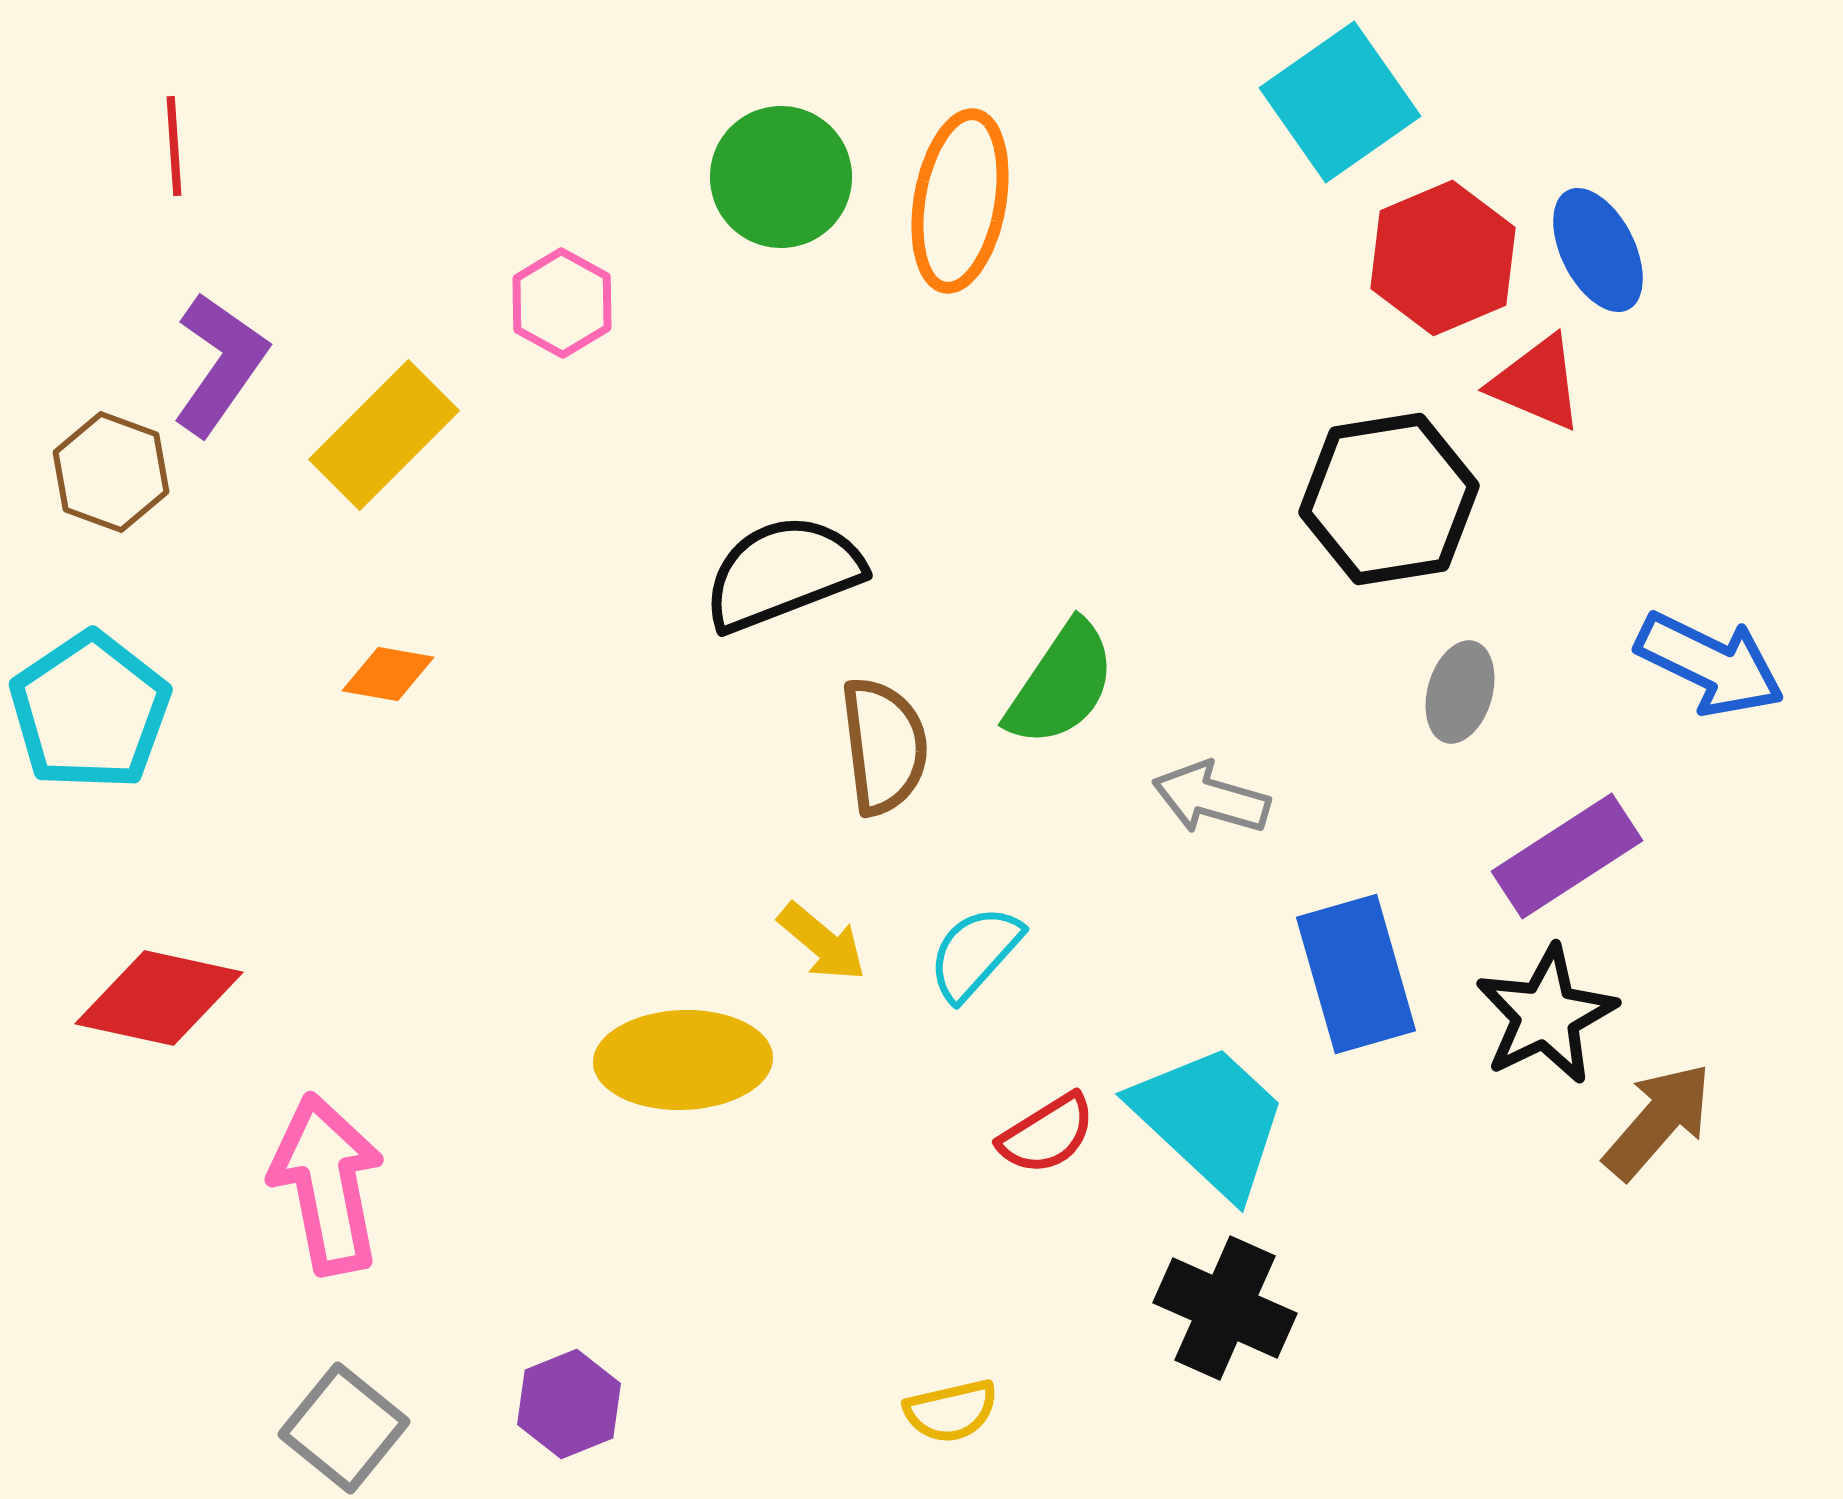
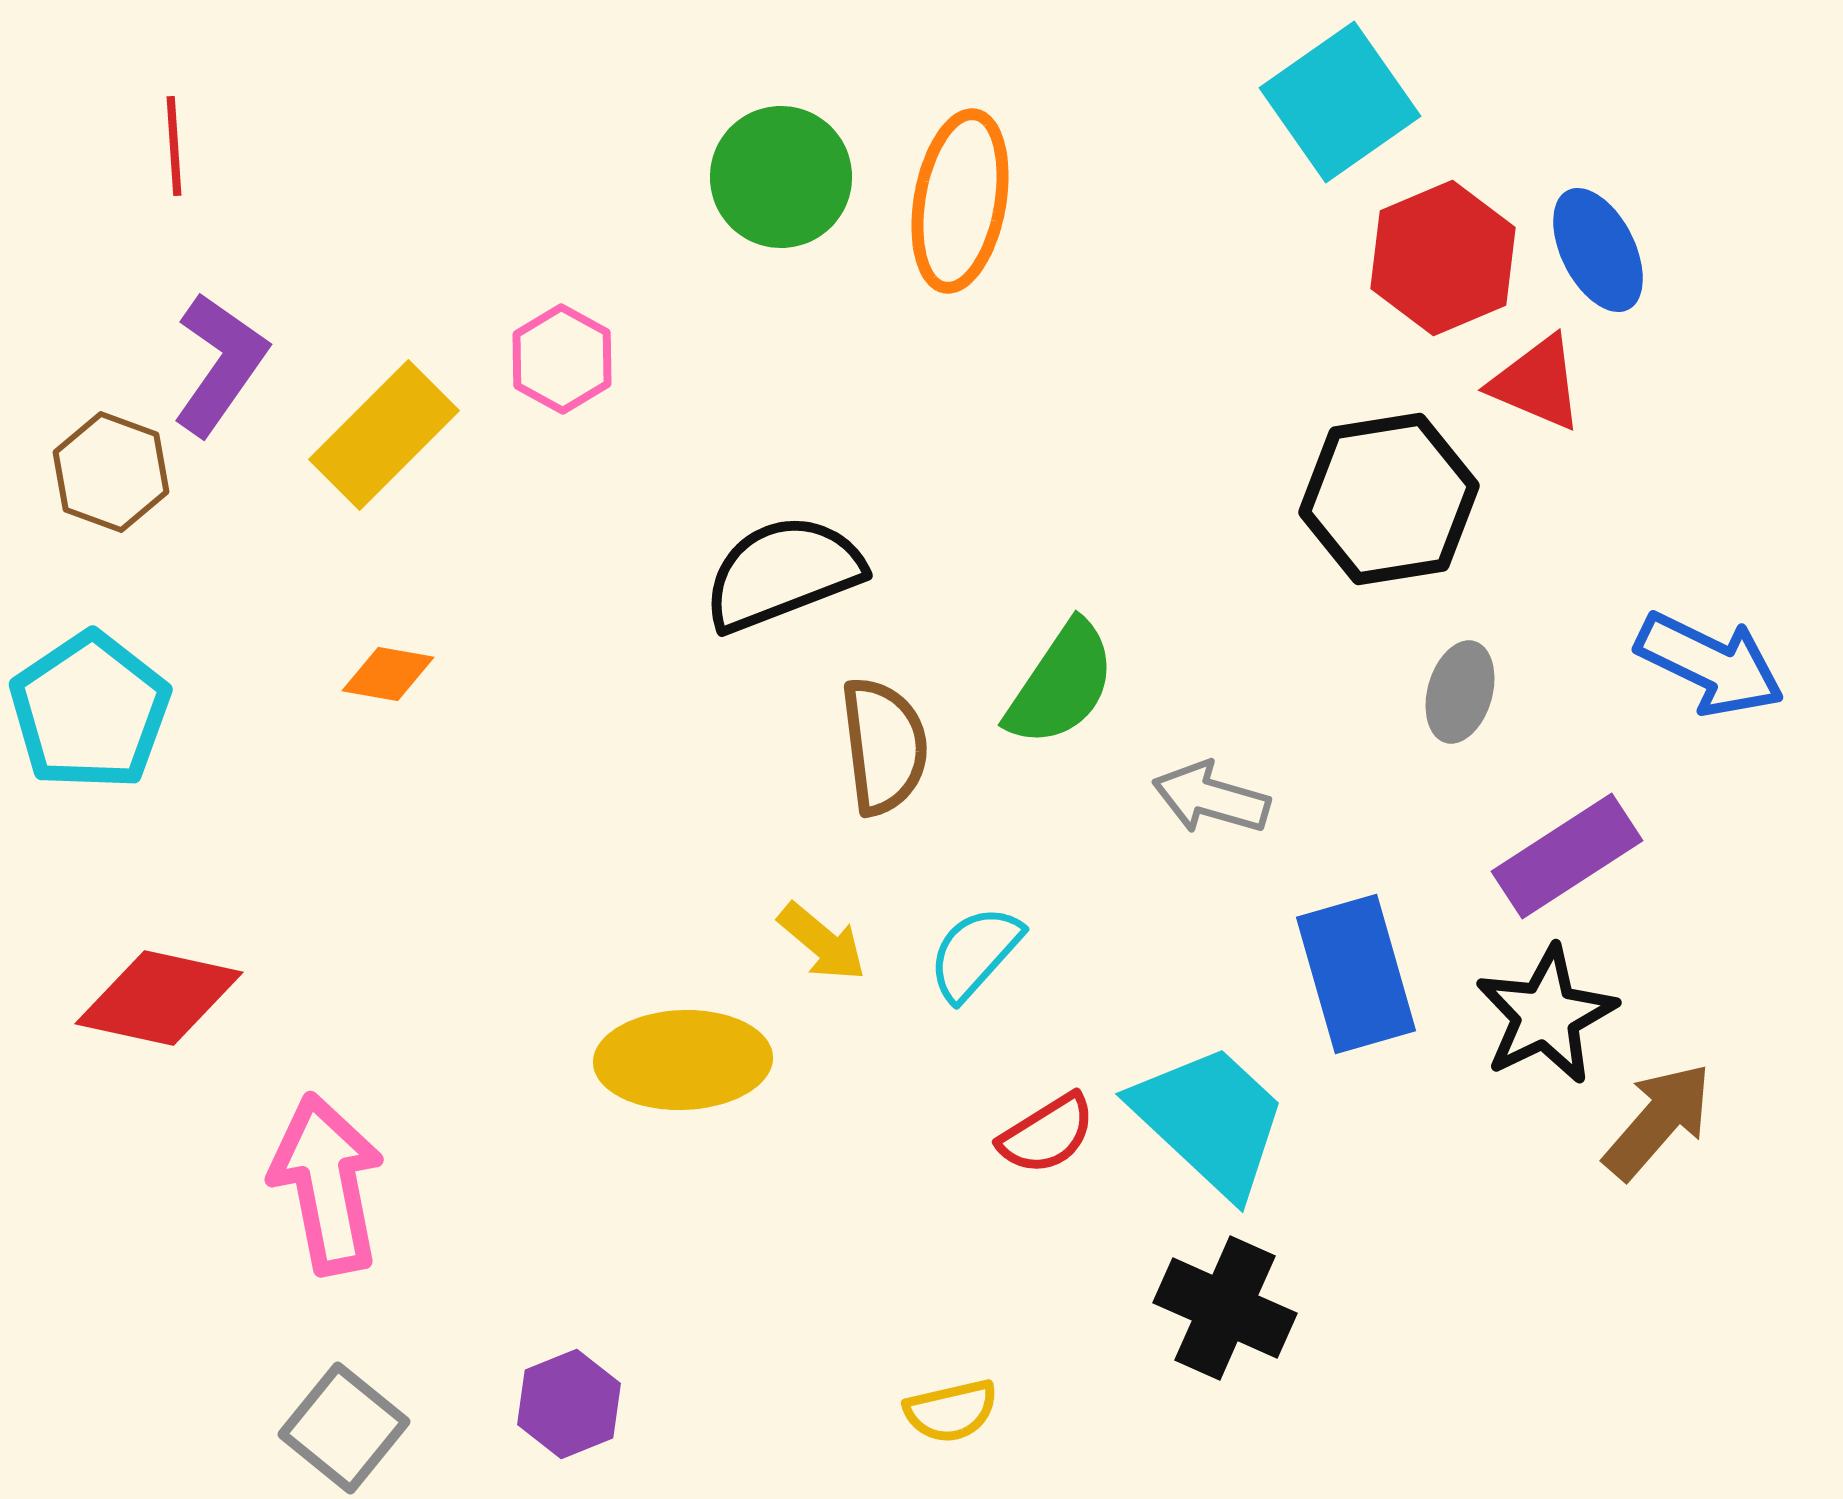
pink hexagon: moved 56 px down
